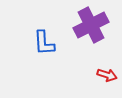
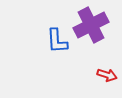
blue L-shape: moved 13 px right, 2 px up
